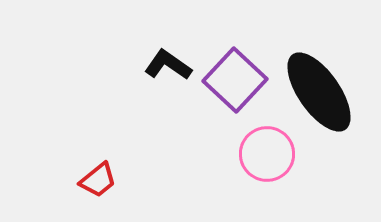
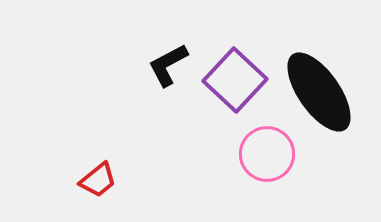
black L-shape: rotated 63 degrees counterclockwise
